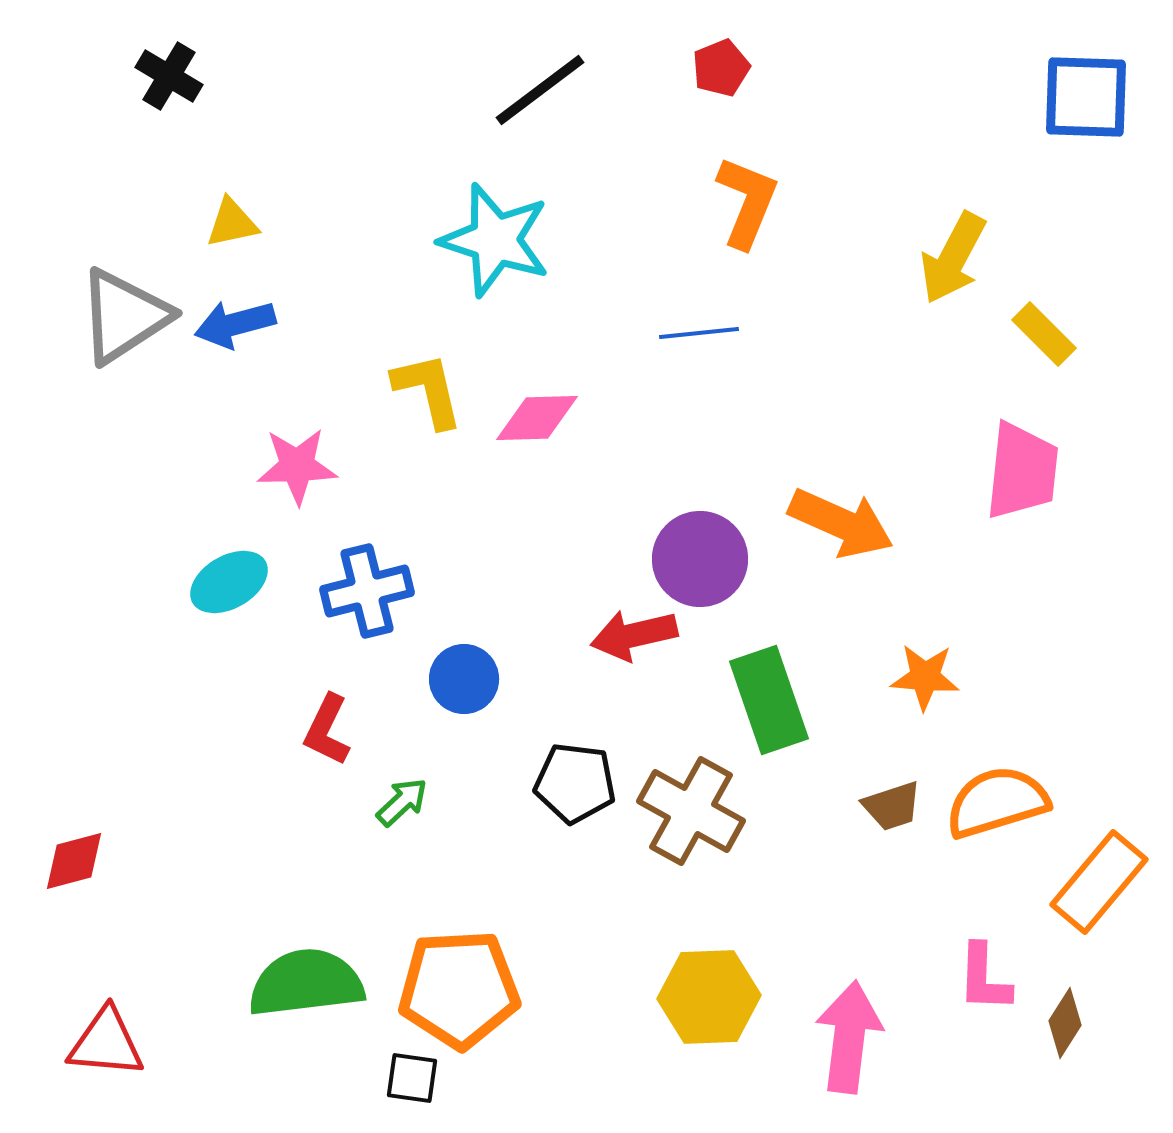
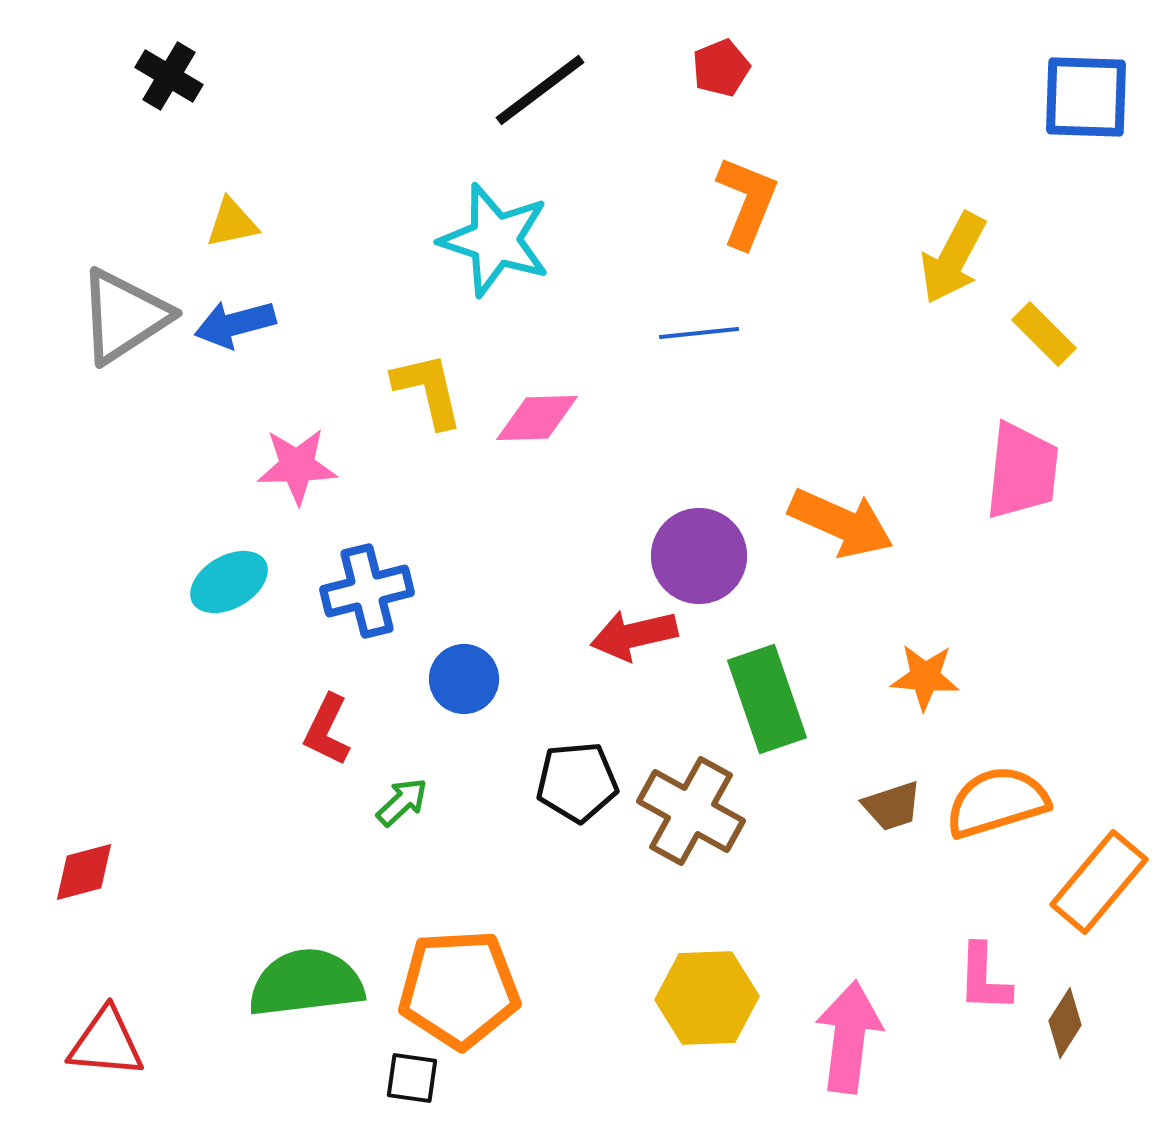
purple circle: moved 1 px left, 3 px up
green rectangle: moved 2 px left, 1 px up
black pentagon: moved 2 px right, 1 px up; rotated 12 degrees counterclockwise
red diamond: moved 10 px right, 11 px down
yellow hexagon: moved 2 px left, 1 px down
